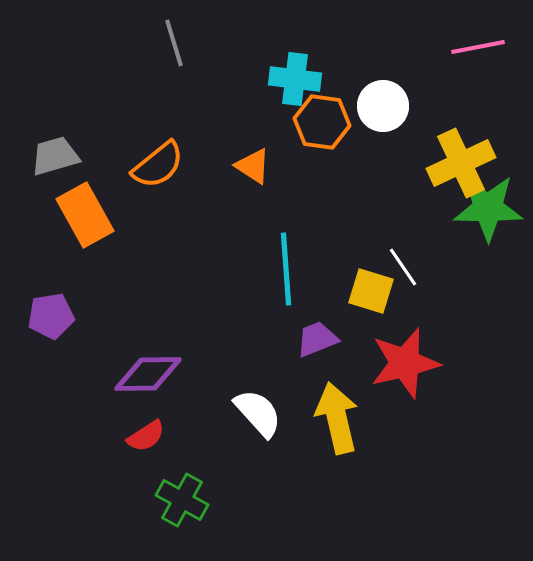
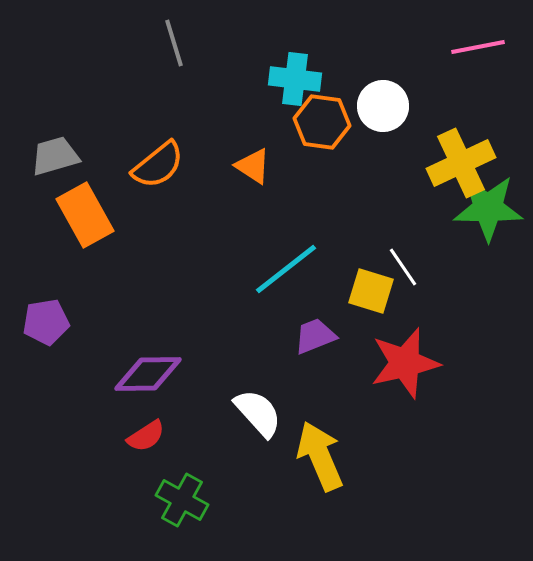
cyan line: rotated 56 degrees clockwise
purple pentagon: moved 5 px left, 6 px down
purple trapezoid: moved 2 px left, 3 px up
yellow arrow: moved 17 px left, 38 px down; rotated 10 degrees counterclockwise
